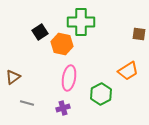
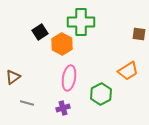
orange hexagon: rotated 15 degrees clockwise
